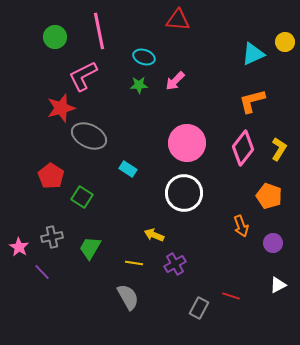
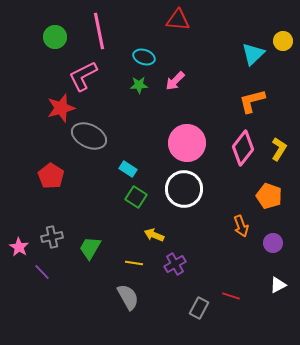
yellow circle: moved 2 px left, 1 px up
cyan triangle: rotated 20 degrees counterclockwise
white circle: moved 4 px up
green square: moved 54 px right
